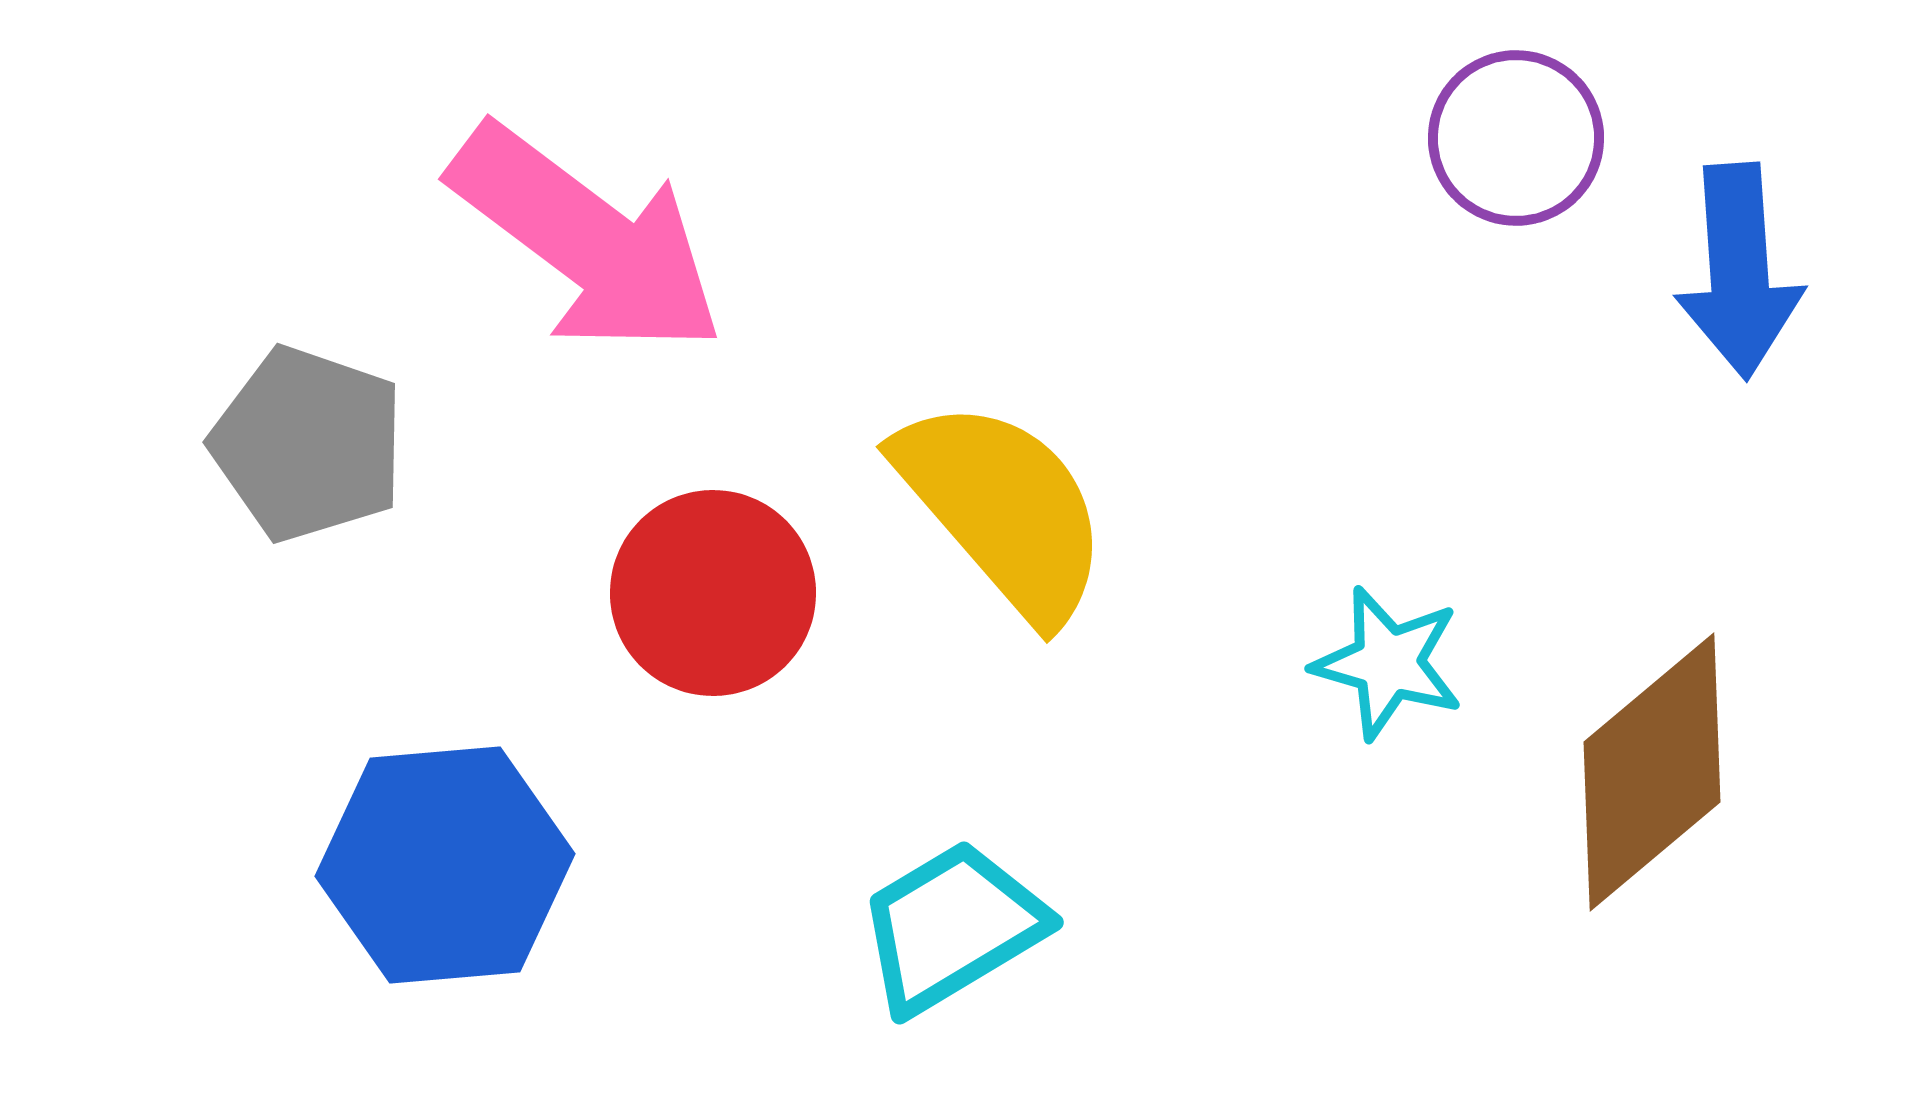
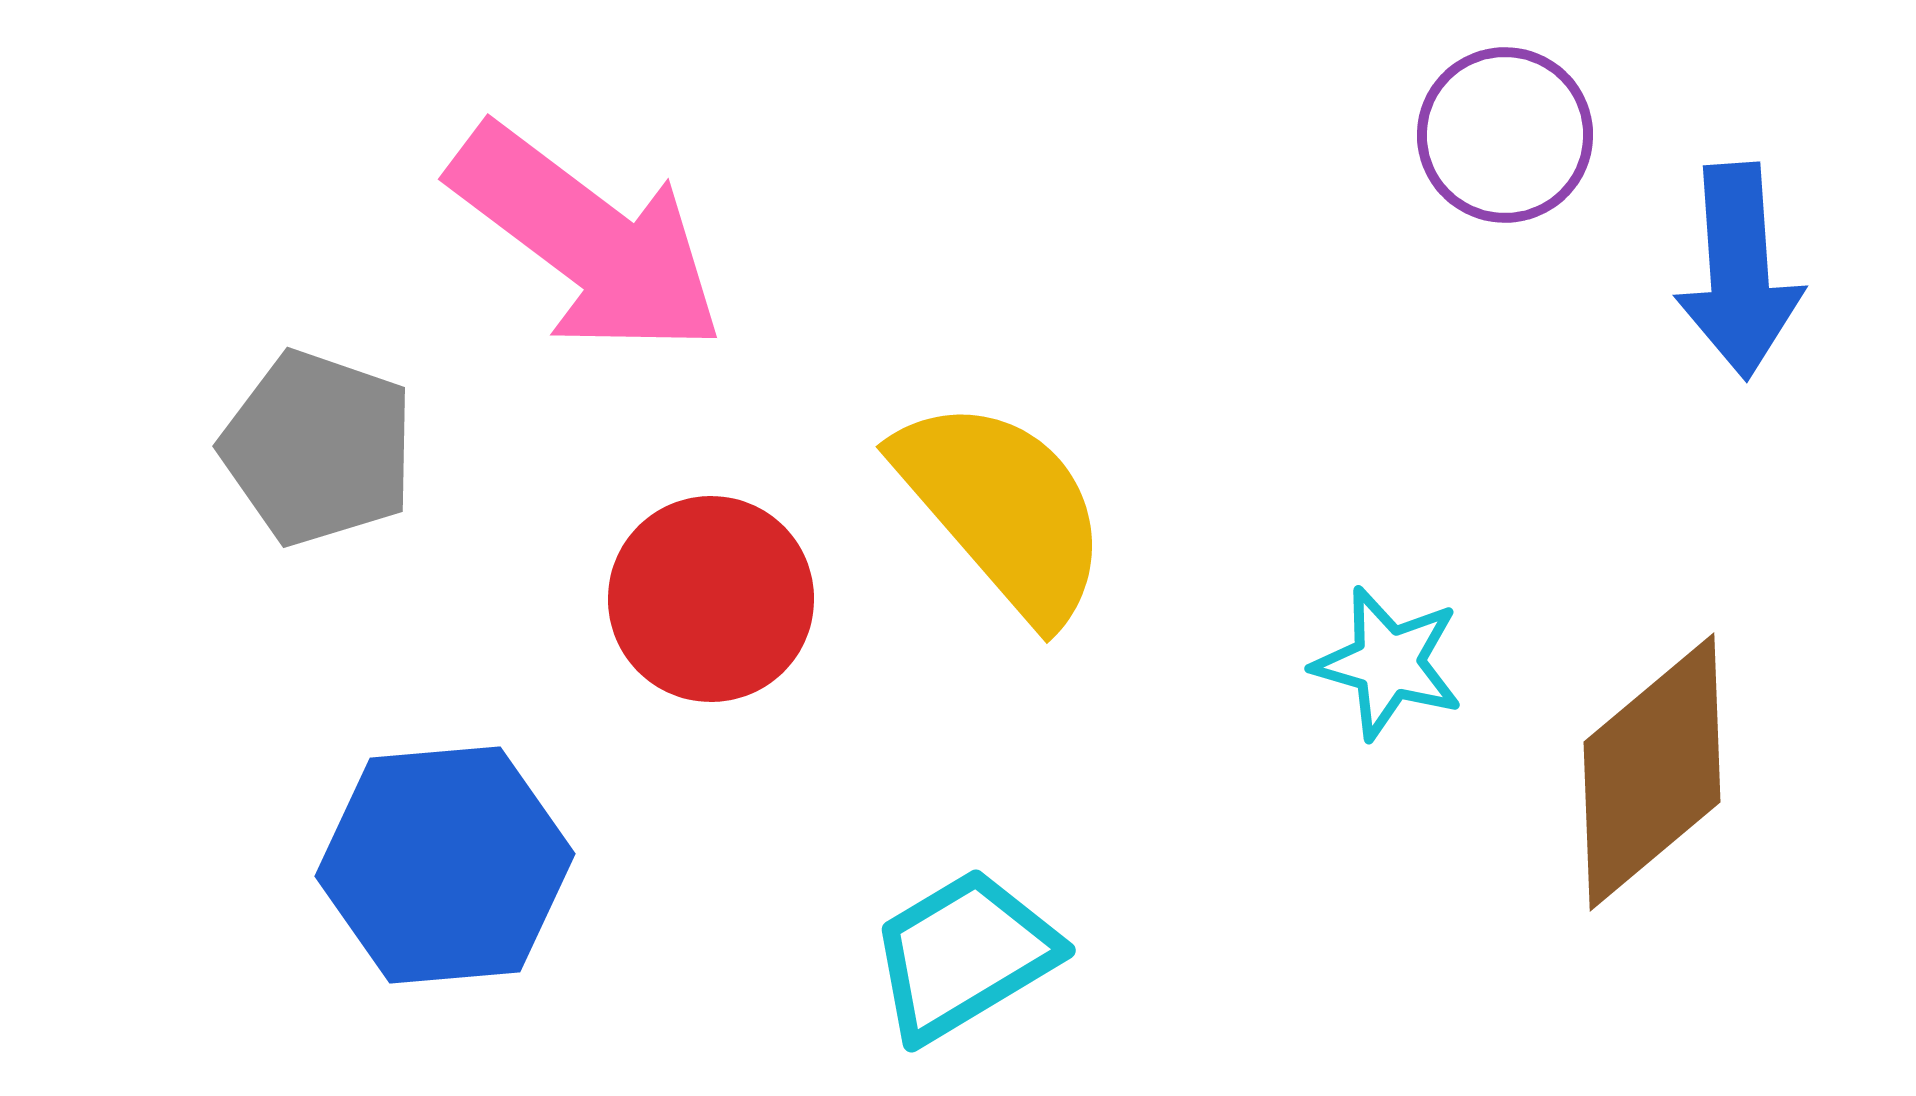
purple circle: moved 11 px left, 3 px up
gray pentagon: moved 10 px right, 4 px down
red circle: moved 2 px left, 6 px down
cyan trapezoid: moved 12 px right, 28 px down
